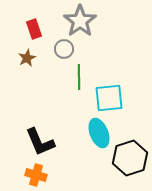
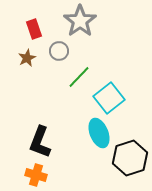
gray circle: moved 5 px left, 2 px down
green line: rotated 45 degrees clockwise
cyan square: rotated 32 degrees counterclockwise
black L-shape: rotated 44 degrees clockwise
